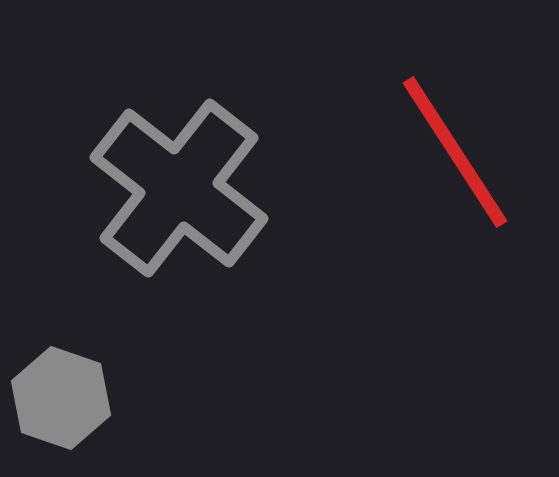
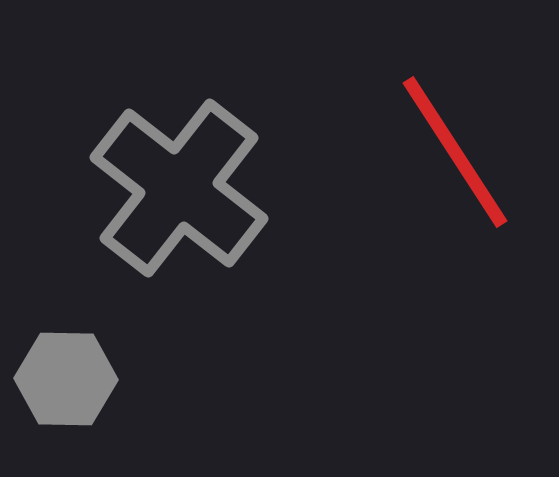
gray hexagon: moved 5 px right, 19 px up; rotated 18 degrees counterclockwise
